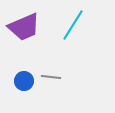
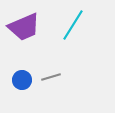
gray line: rotated 24 degrees counterclockwise
blue circle: moved 2 px left, 1 px up
